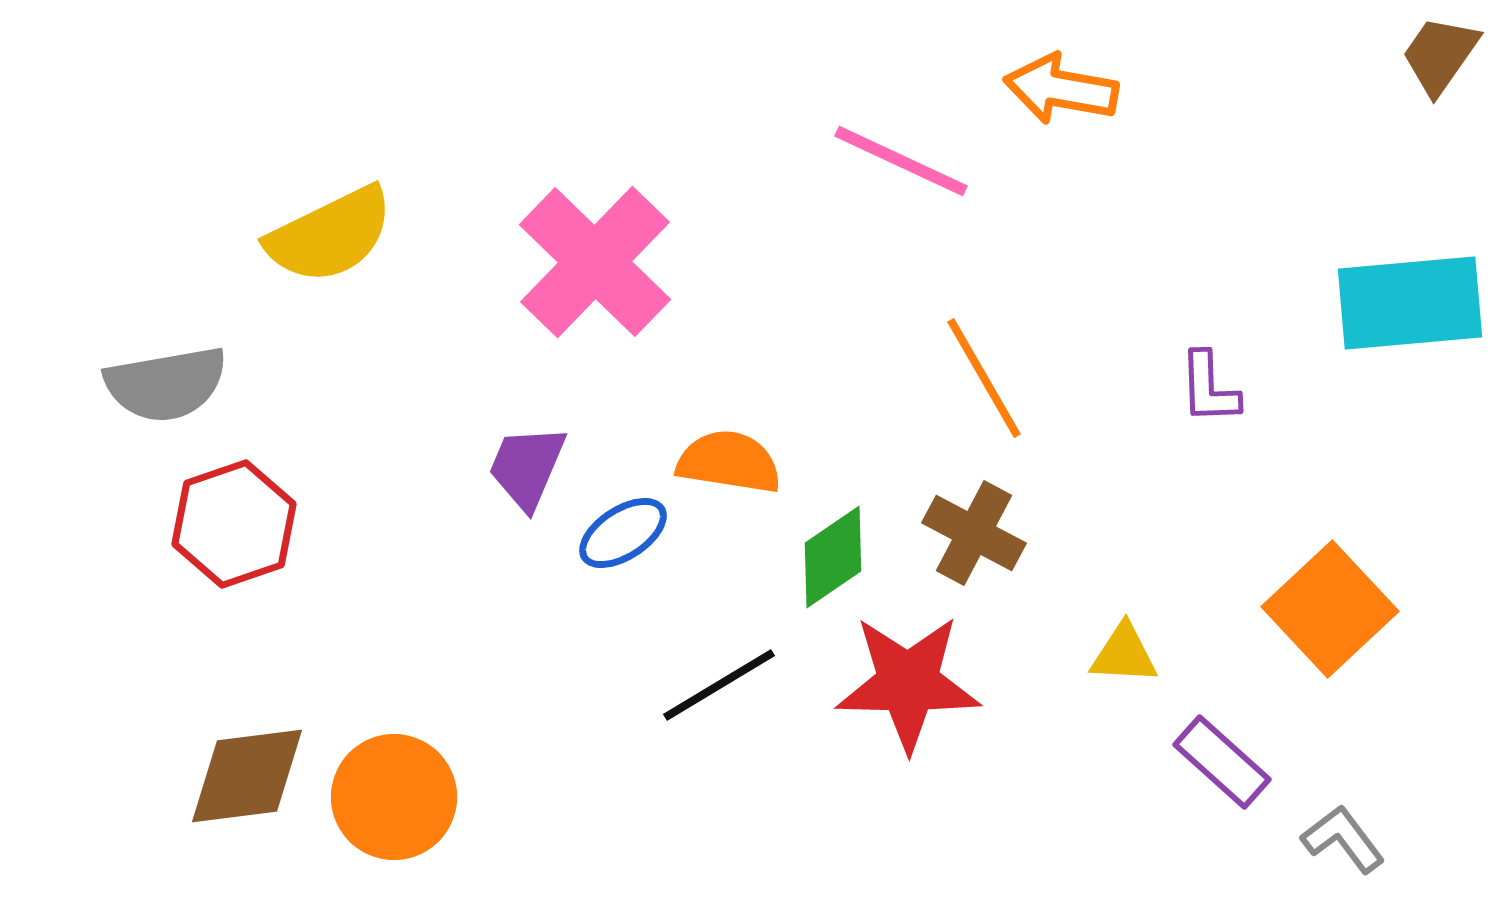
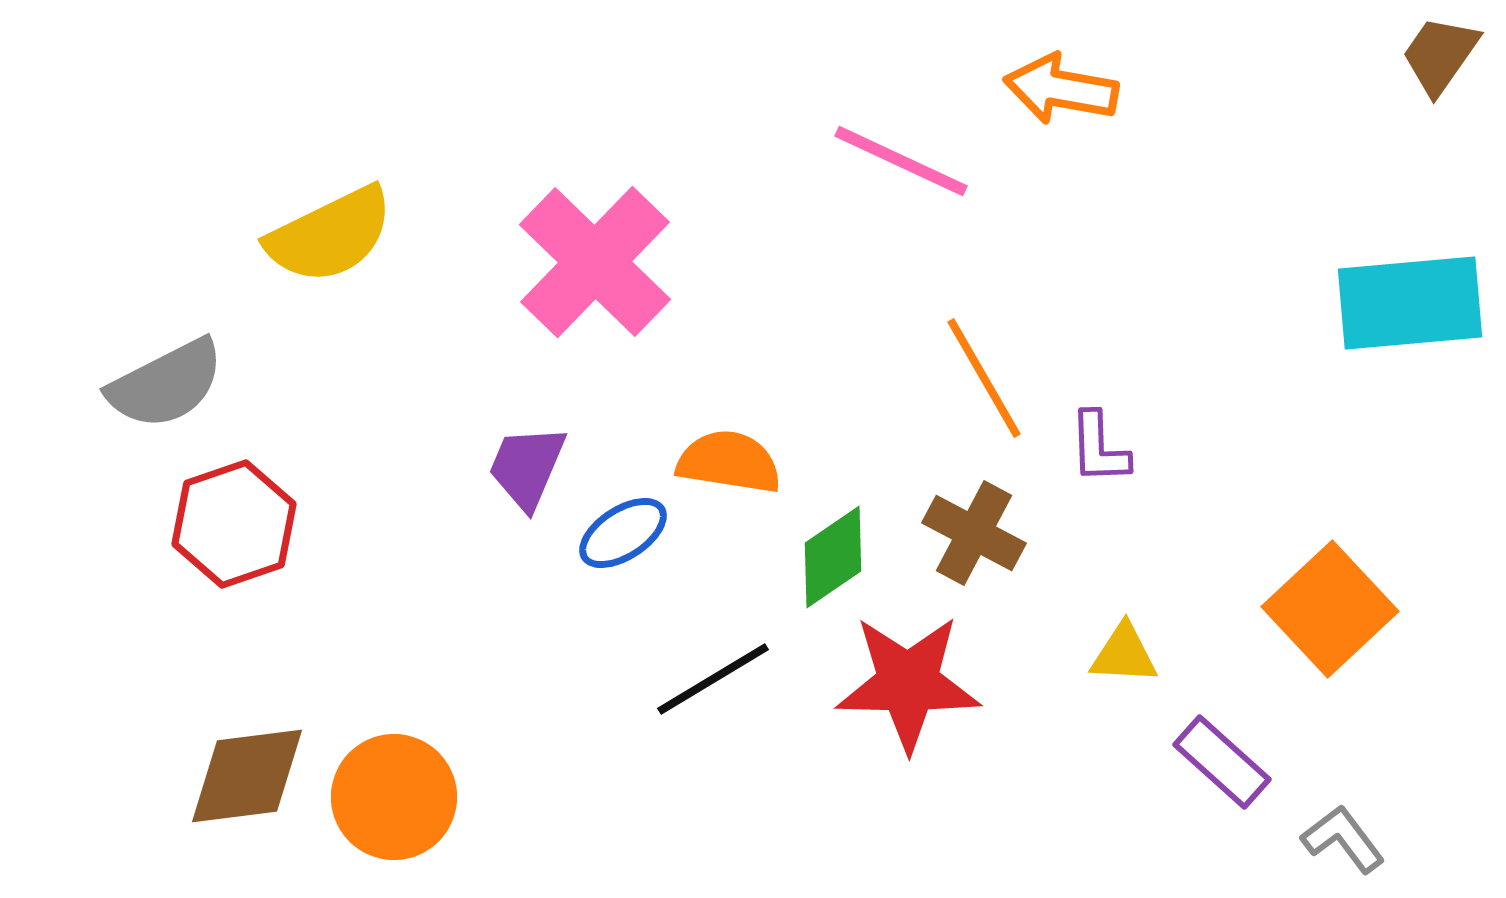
gray semicircle: rotated 17 degrees counterclockwise
purple L-shape: moved 110 px left, 60 px down
black line: moved 6 px left, 6 px up
